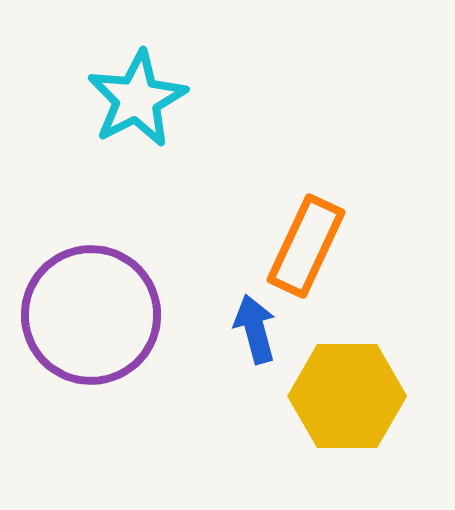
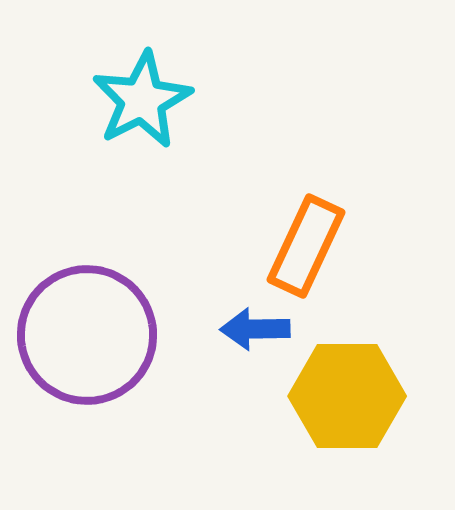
cyan star: moved 5 px right, 1 px down
purple circle: moved 4 px left, 20 px down
blue arrow: rotated 76 degrees counterclockwise
